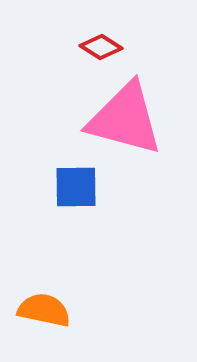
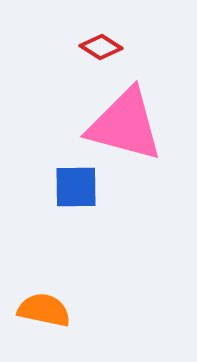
pink triangle: moved 6 px down
